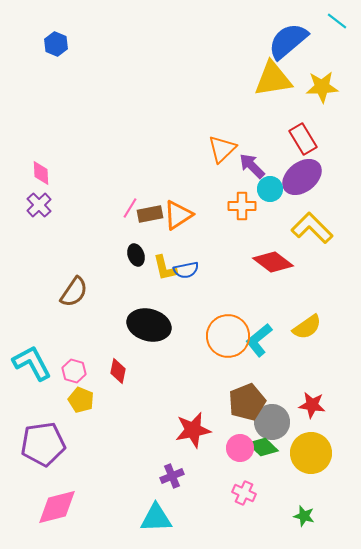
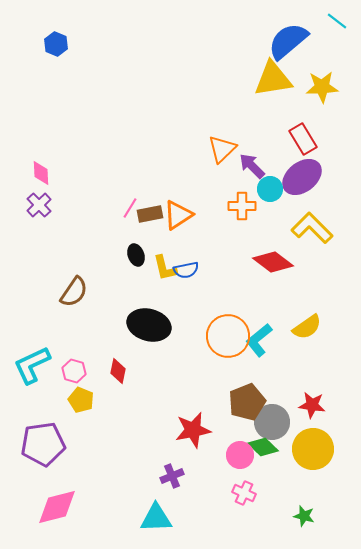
cyan L-shape at (32, 363): moved 2 px down; rotated 87 degrees counterclockwise
pink circle at (240, 448): moved 7 px down
yellow circle at (311, 453): moved 2 px right, 4 px up
